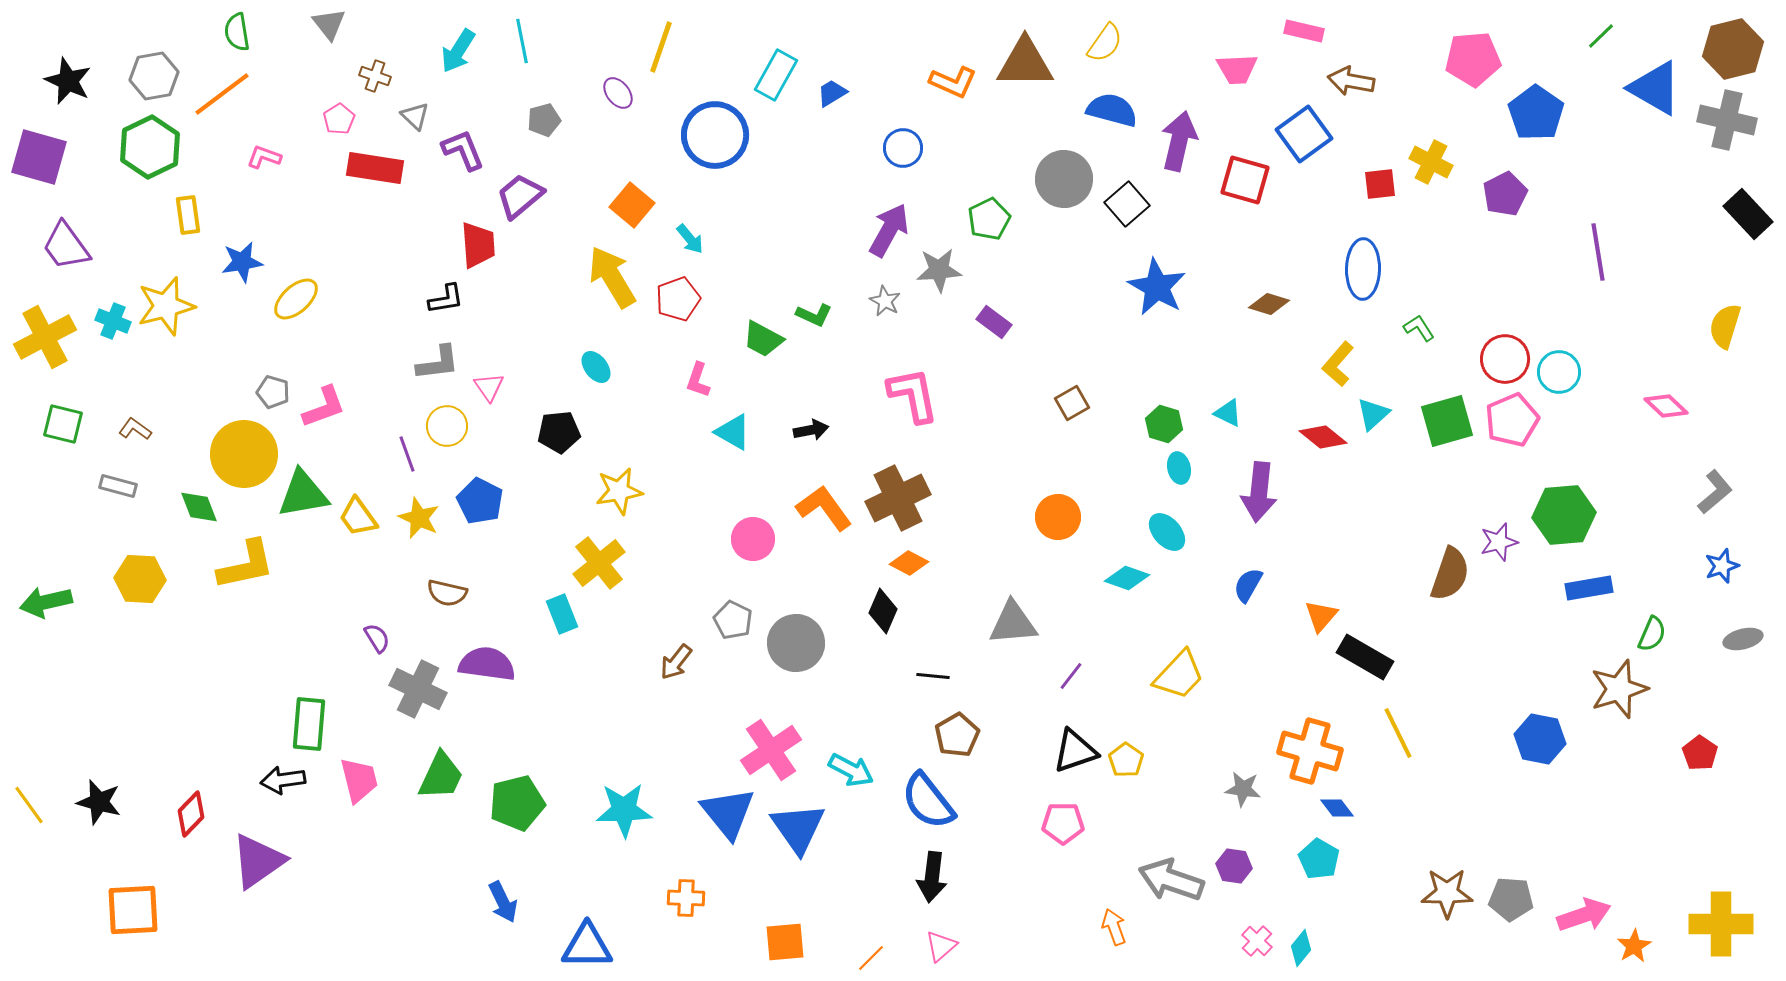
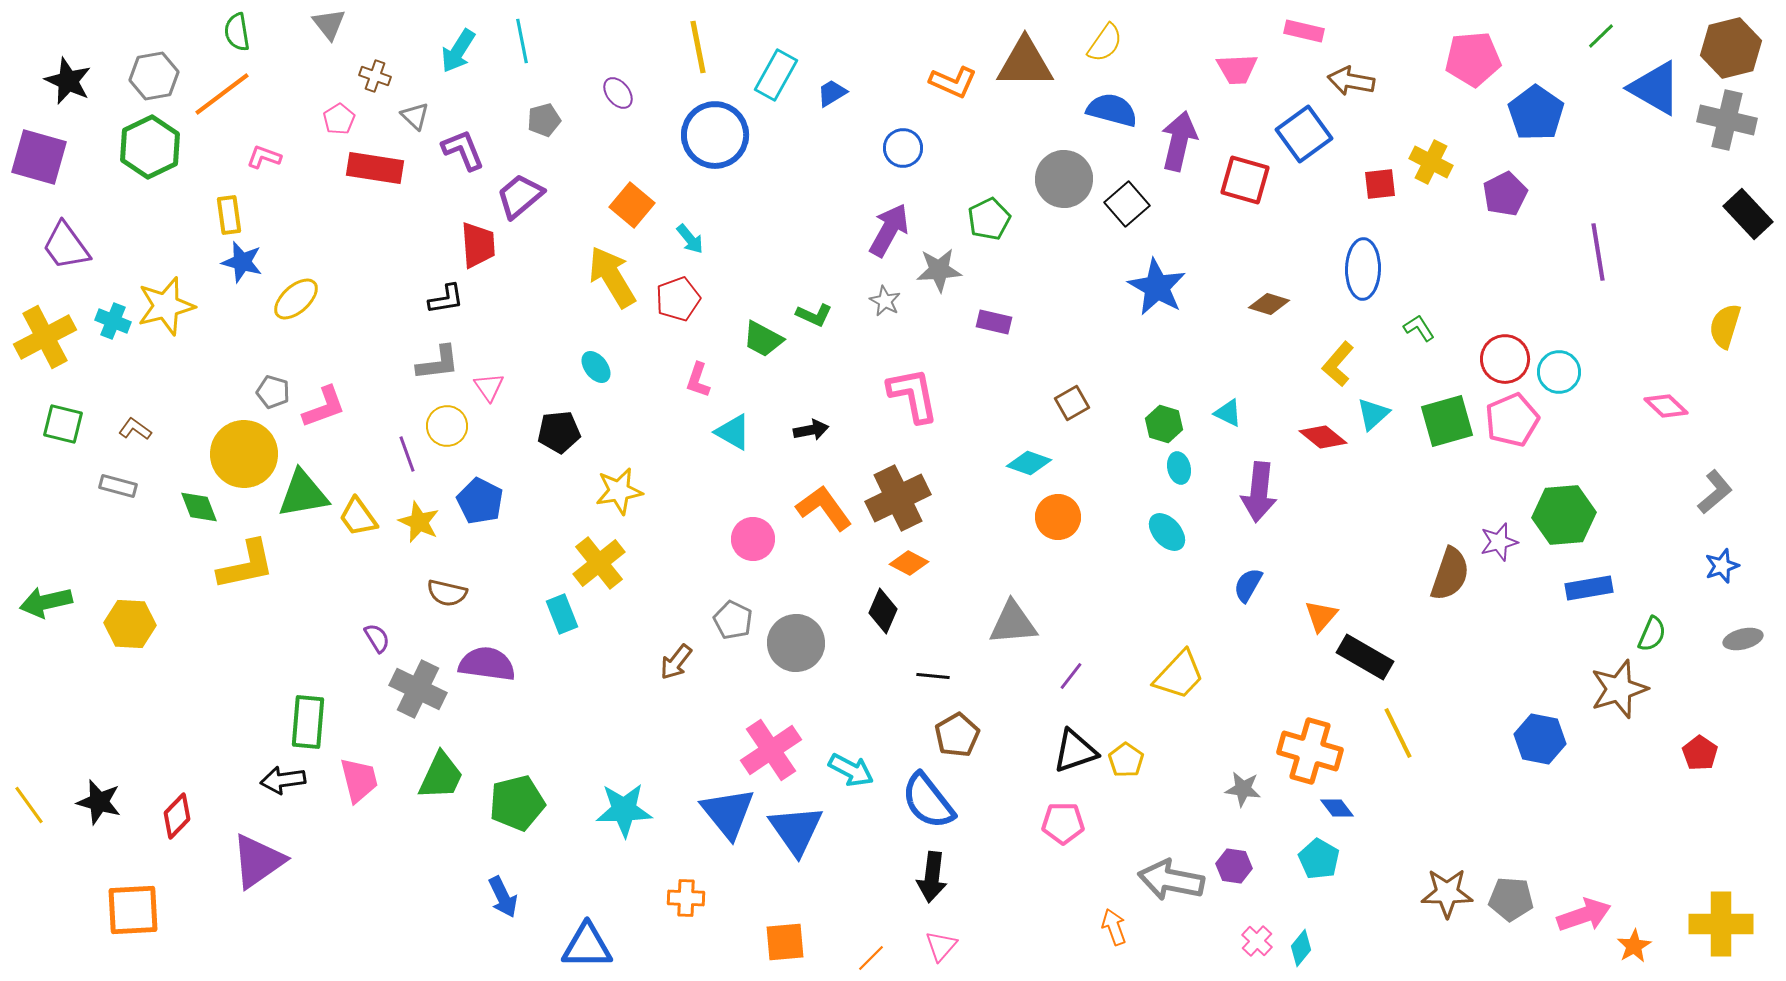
yellow line at (661, 47): moved 37 px right; rotated 30 degrees counterclockwise
brown hexagon at (1733, 49): moved 2 px left, 1 px up
yellow rectangle at (188, 215): moved 41 px right
blue star at (242, 262): rotated 24 degrees clockwise
purple rectangle at (994, 322): rotated 24 degrees counterclockwise
yellow star at (419, 518): moved 4 px down
cyan diamond at (1127, 578): moved 98 px left, 115 px up
yellow hexagon at (140, 579): moved 10 px left, 45 px down
green rectangle at (309, 724): moved 1 px left, 2 px up
red diamond at (191, 814): moved 14 px left, 2 px down
blue triangle at (798, 828): moved 2 px left, 2 px down
gray arrow at (1171, 880): rotated 8 degrees counterclockwise
blue arrow at (503, 902): moved 5 px up
pink triangle at (941, 946): rotated 8 degrees counterclockwise
